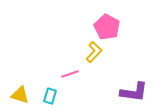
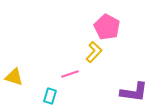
yellow triangle: moved 6 px left, 18 px up
